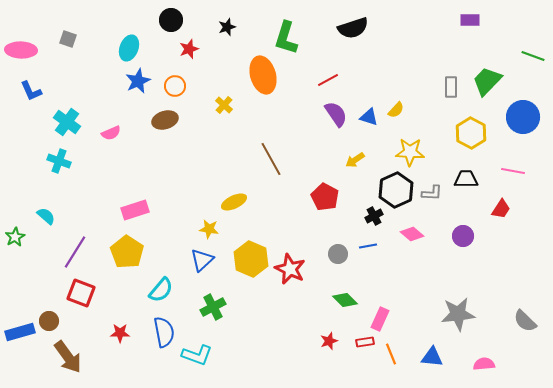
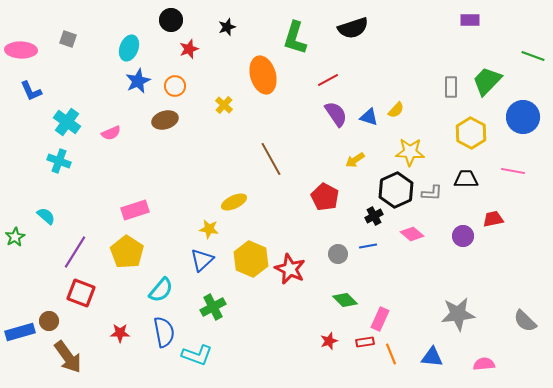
green L-shape at (286, 38): moved 9 px right
red trapezoid at (501, 209): moved 8 px left, 10 px down; rotated 135 degrees counterclockwise
